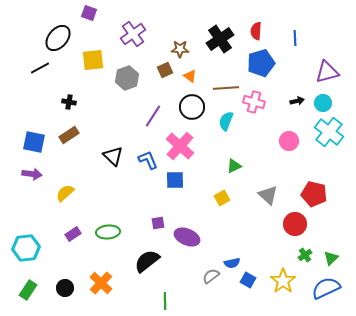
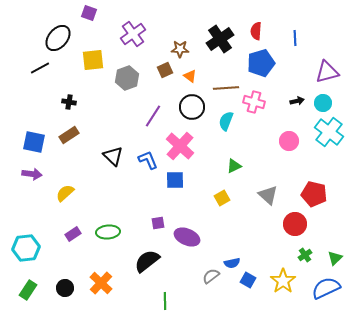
green triangle at (331, 258): moved 4 px right
